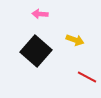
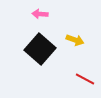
black square: moved 4 px right, 2 px up
red line: moved 2 px left, 2 px down
